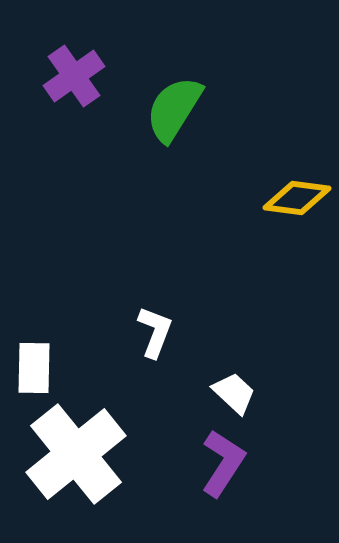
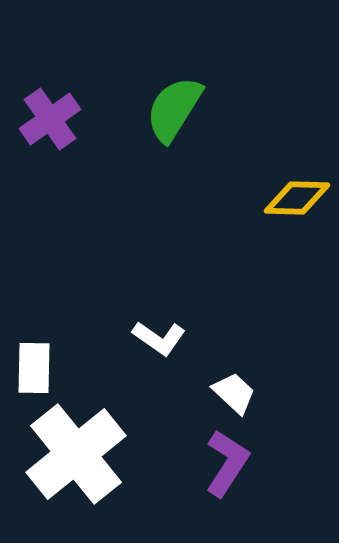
purple cross: moved 24 px left, 43 px down
yellow diamond: rotated 6 degrees counterclockwise
white L-shape: moved 4 px right, 6 px down; rotated 104 degrees clockwise
purple L-shape: moved 4 px right
